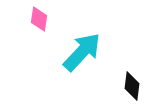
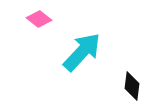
pink diamond: rotated 60 degrees counterclockwise
